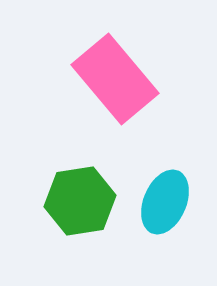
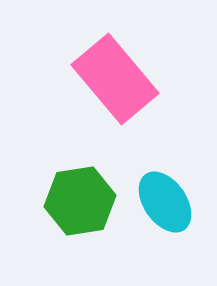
cyan ellipse: rotated 58 degrees counterclockwise
